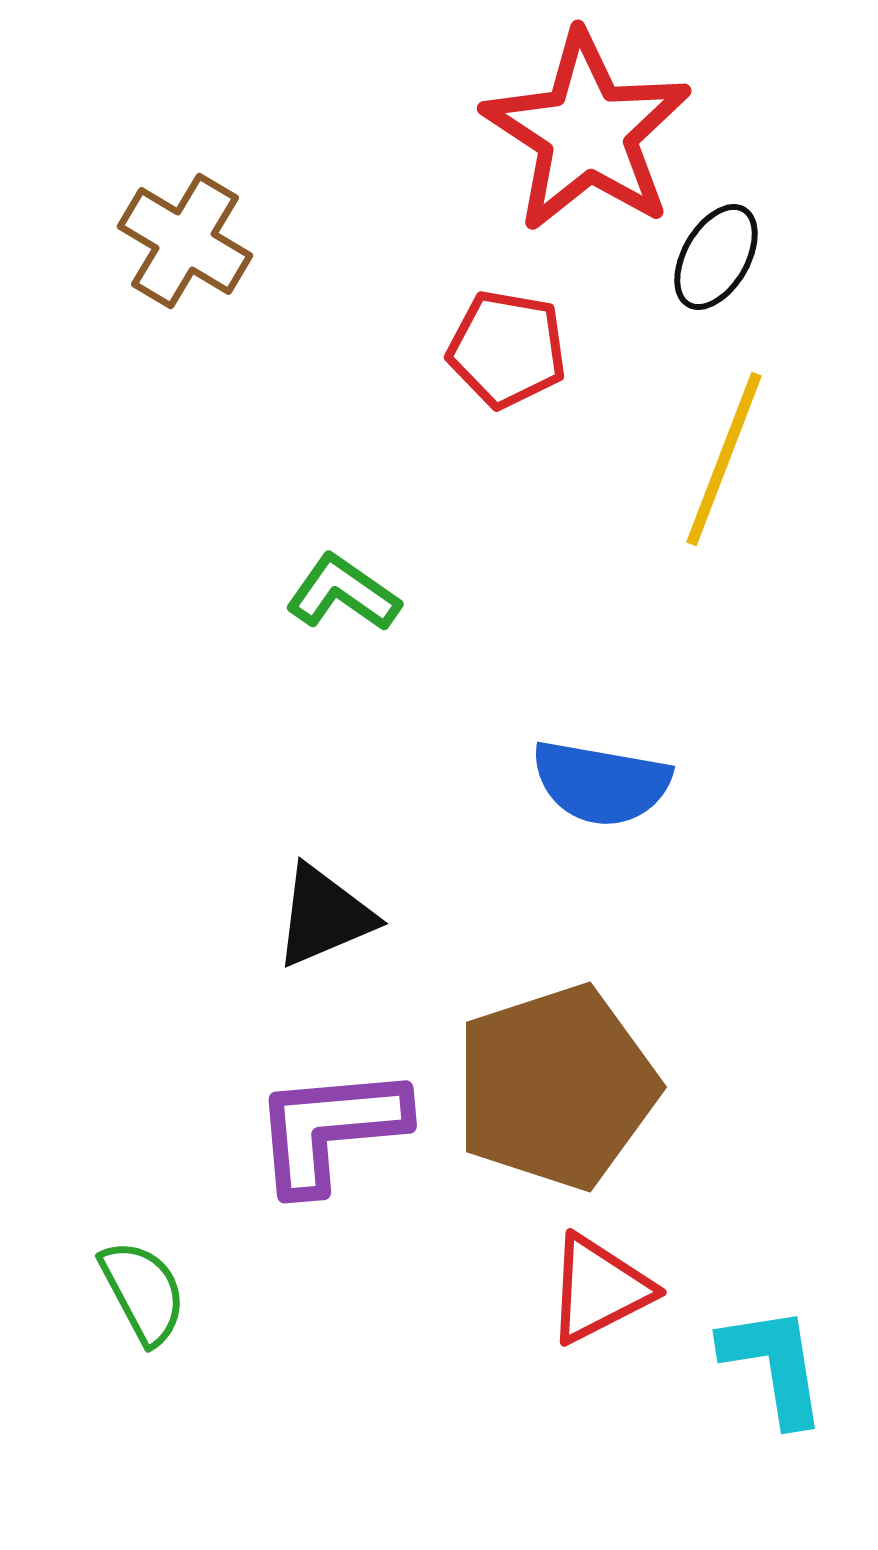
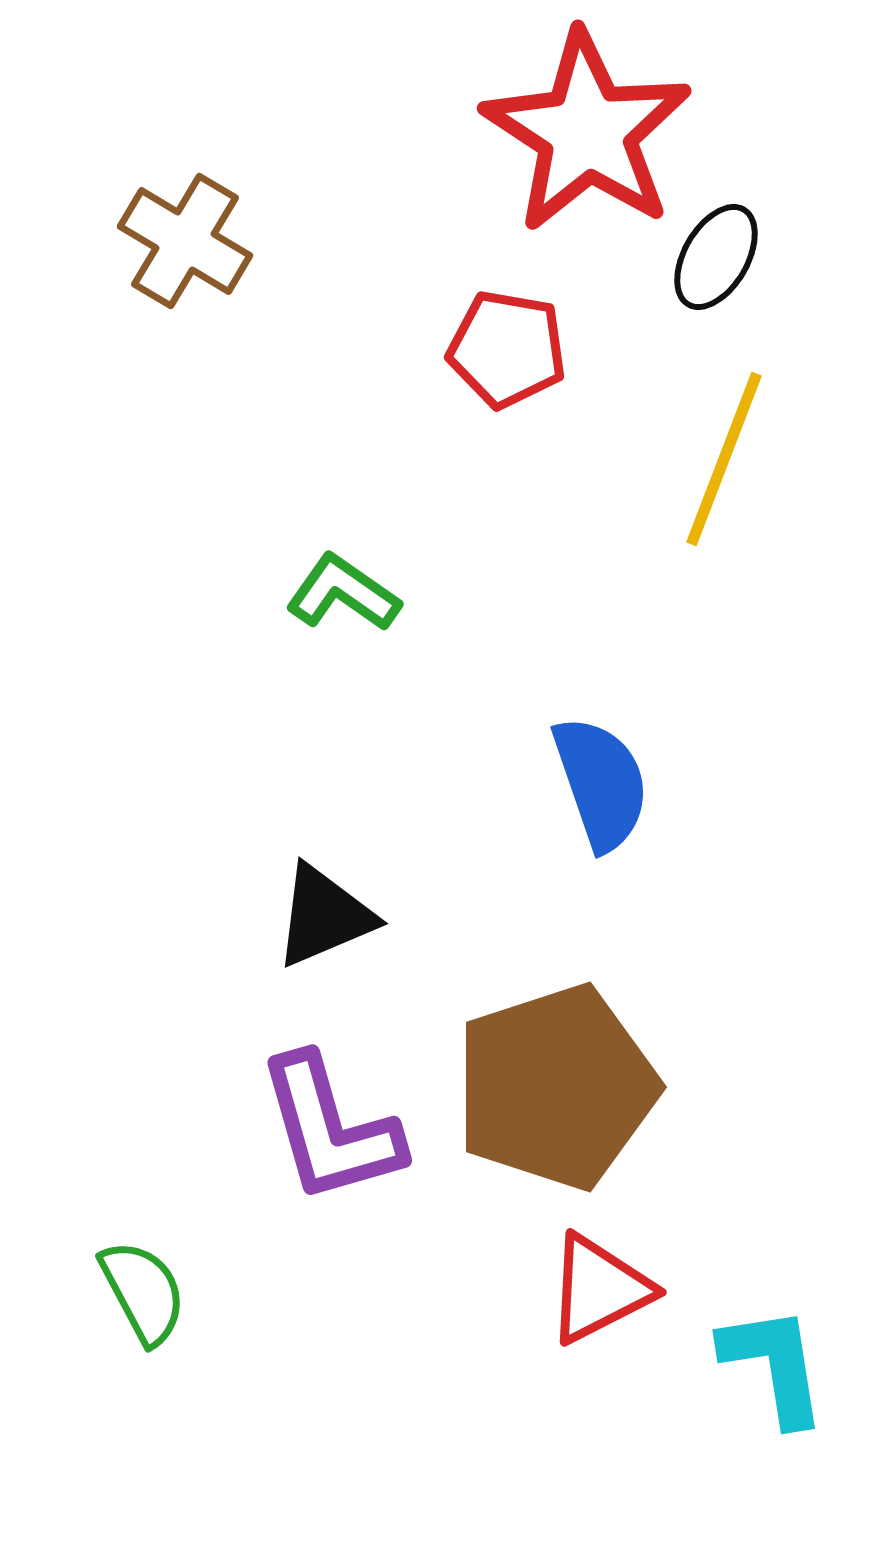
blue semicircle: rotated 119 degrees counterclockwise
purple L-shape: rotated 101 degrees counterclockwise
